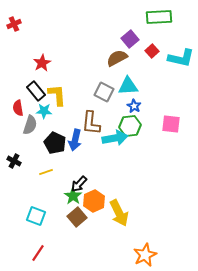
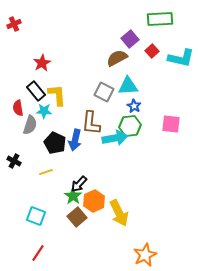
green rectangle: moved 1 px right, 2 px down
